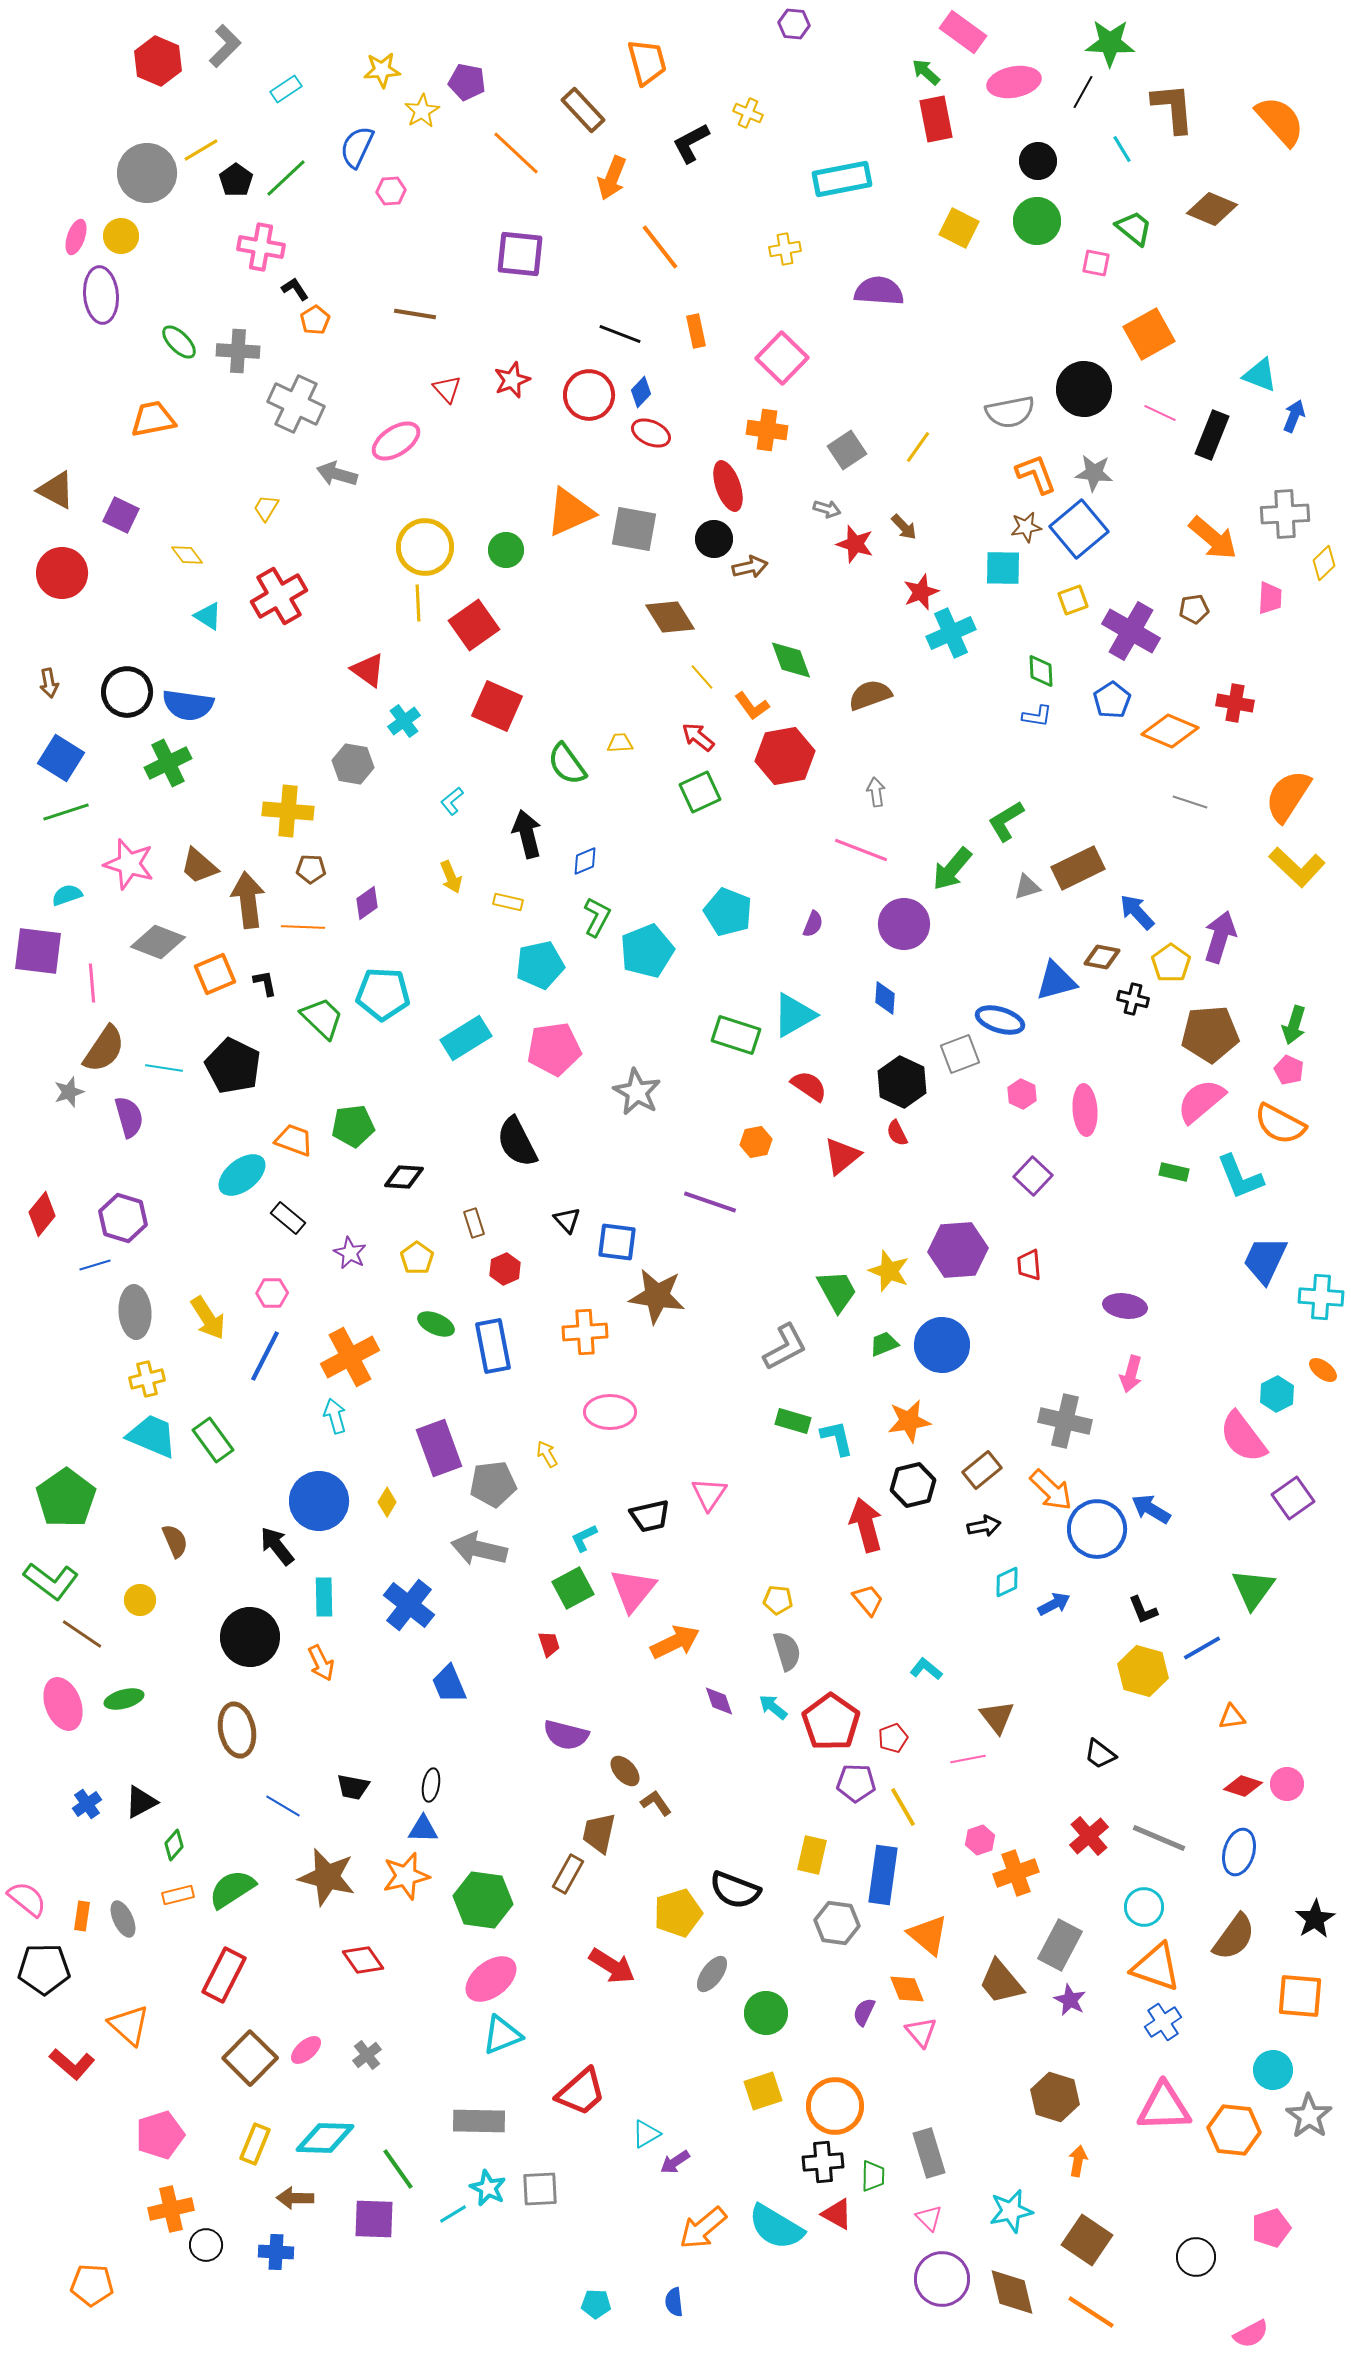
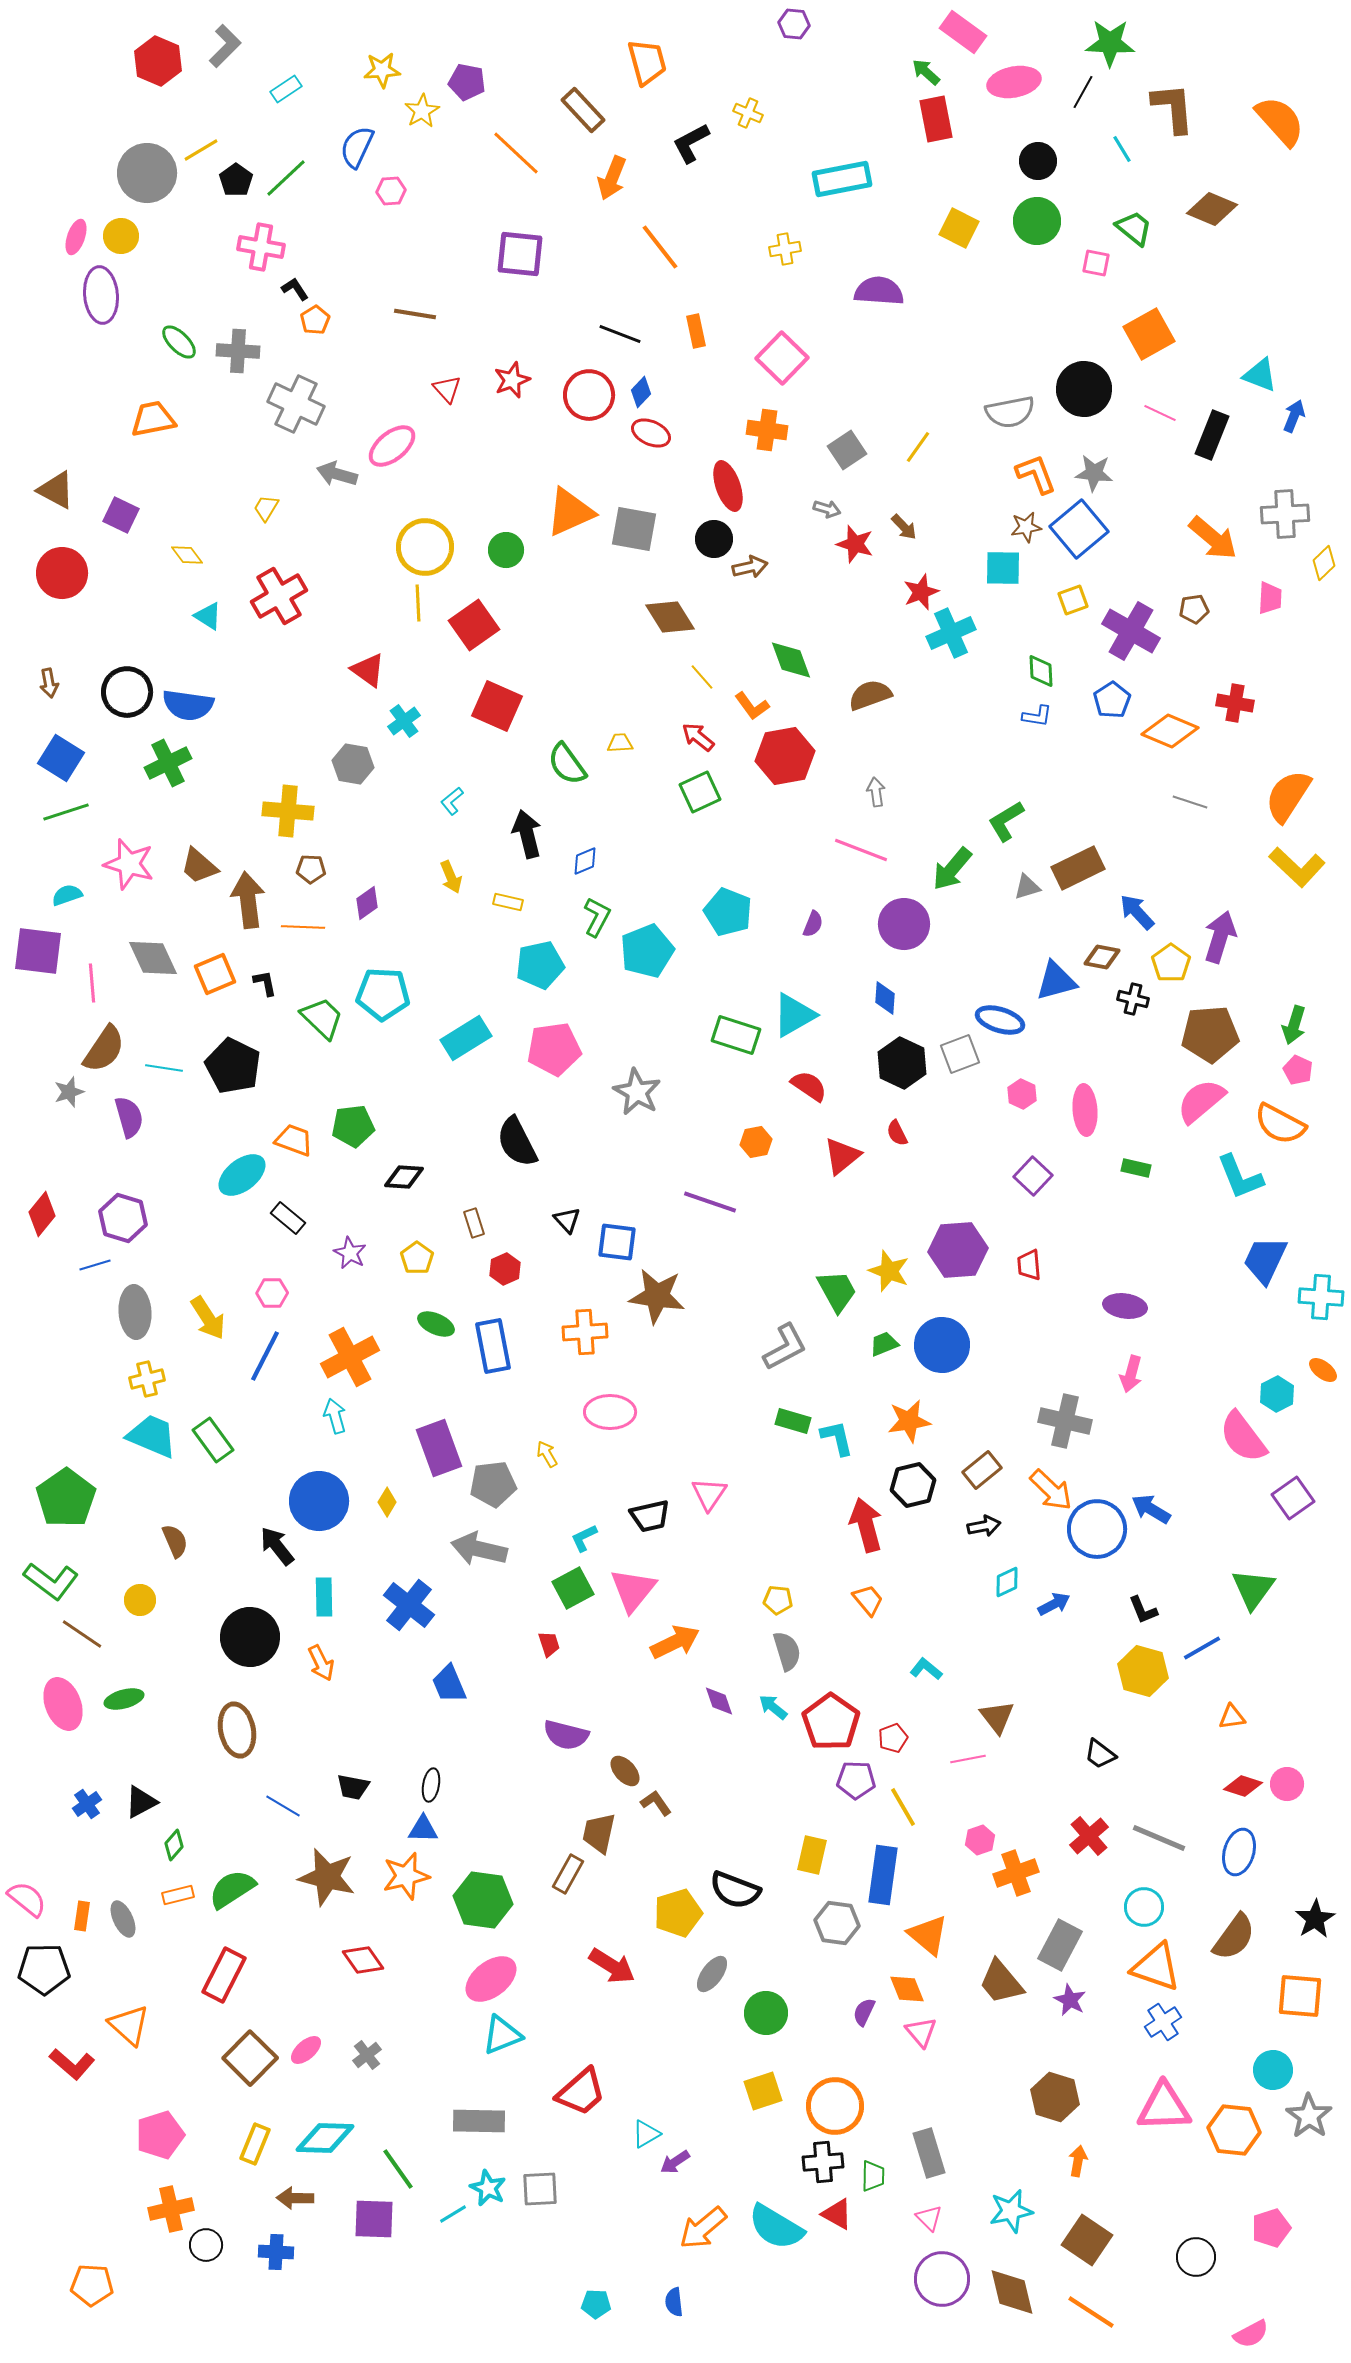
pink ellipse at (396, 441): moved 4 px left, 5 px down; rotated 6 degrees counterclockwise
gray diamond at (158, 942): moved 5 px left, 16 px down; rotated 44 degrees clockwise
pink pentagon at (1289, 1070): moved 9 px right
black hexagon at (902, 1082): moved 19 px up
green rectangle at (1174, 1172): moved 38 px left, 4 px up
purple pentagon at (856, 1783): moved 3 px up
